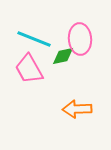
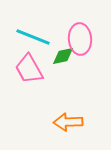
cyan line: moved 1 px left, 2 px up
orange arrow: moved 9 px left, 13 px down
